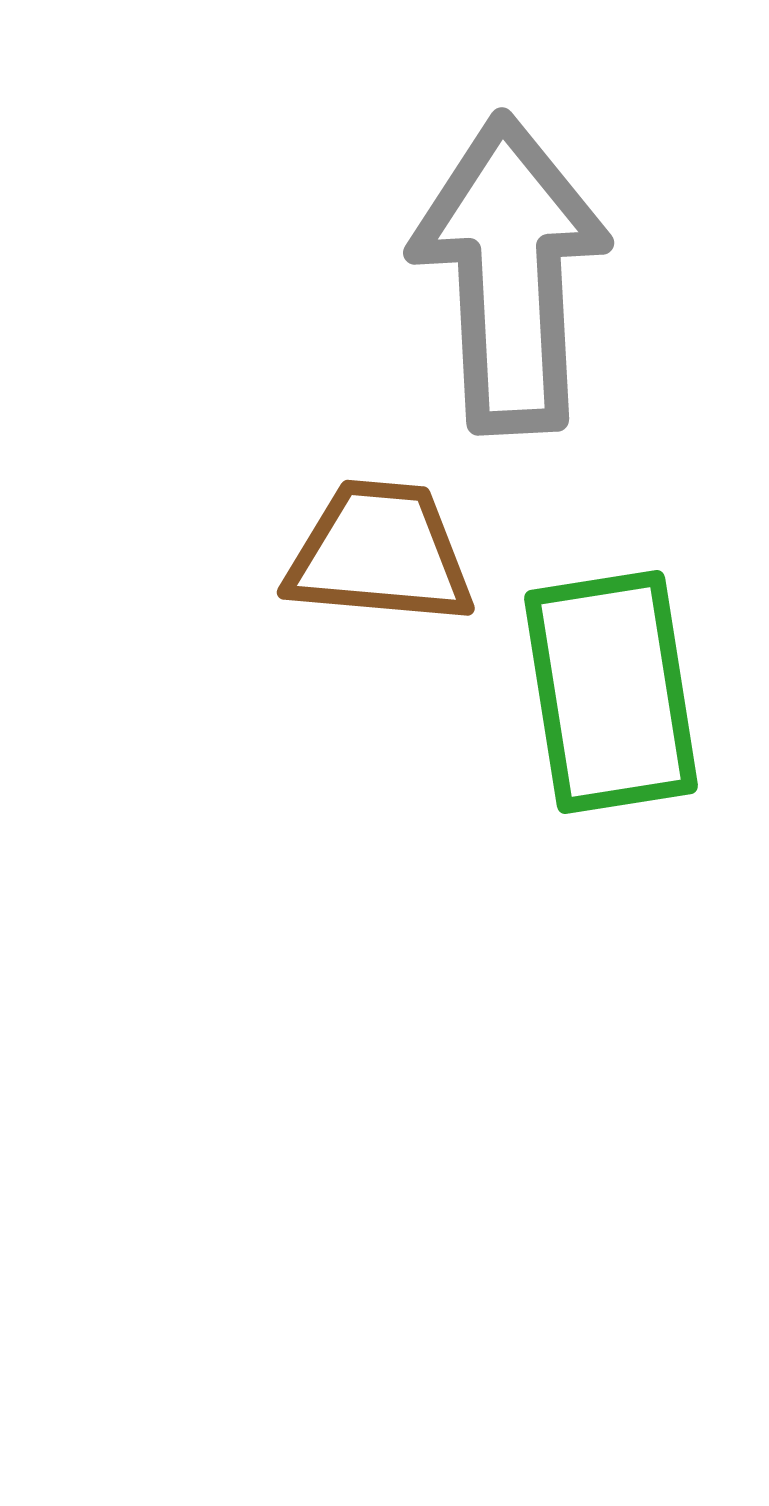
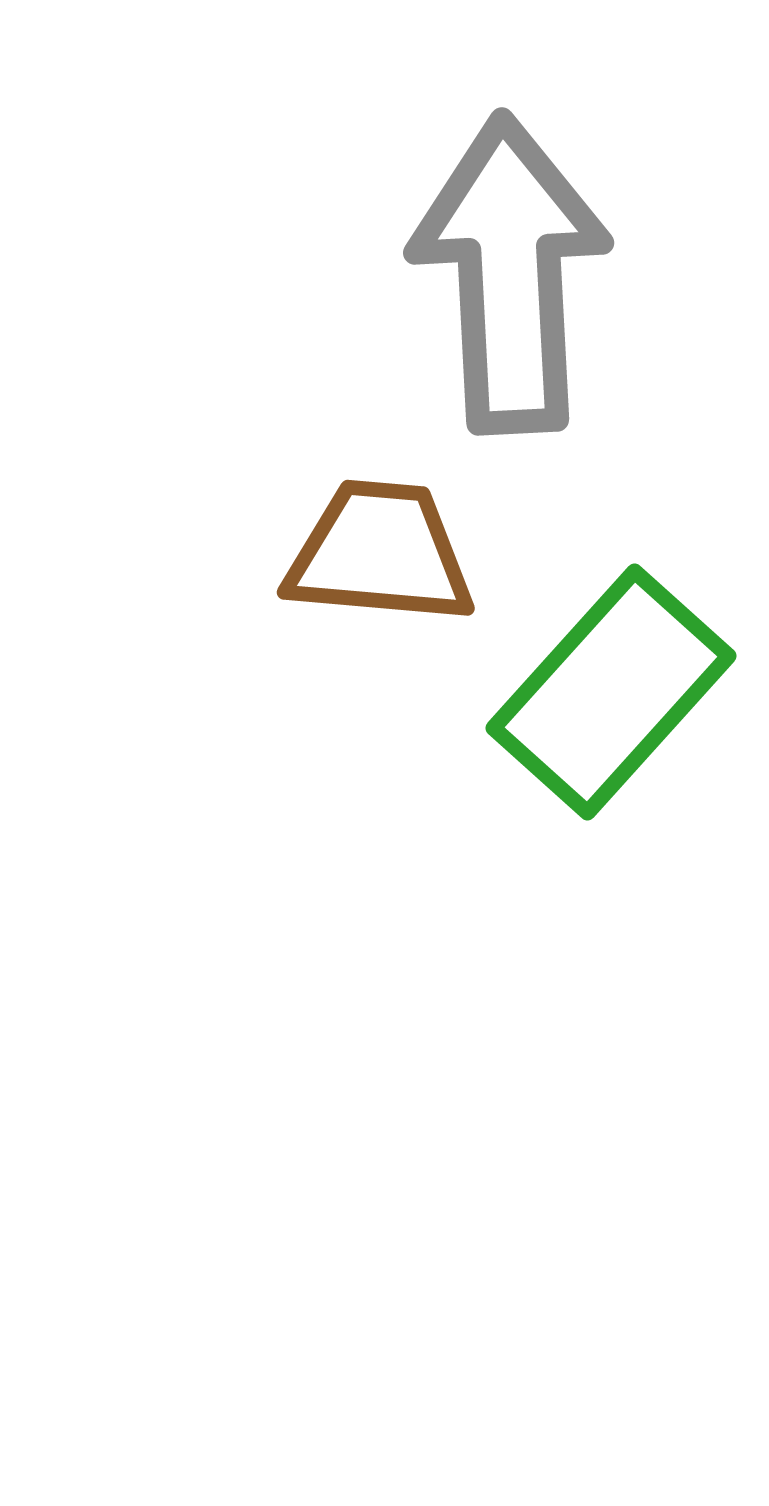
green rectangle: rotated 51 degrees clockwise
